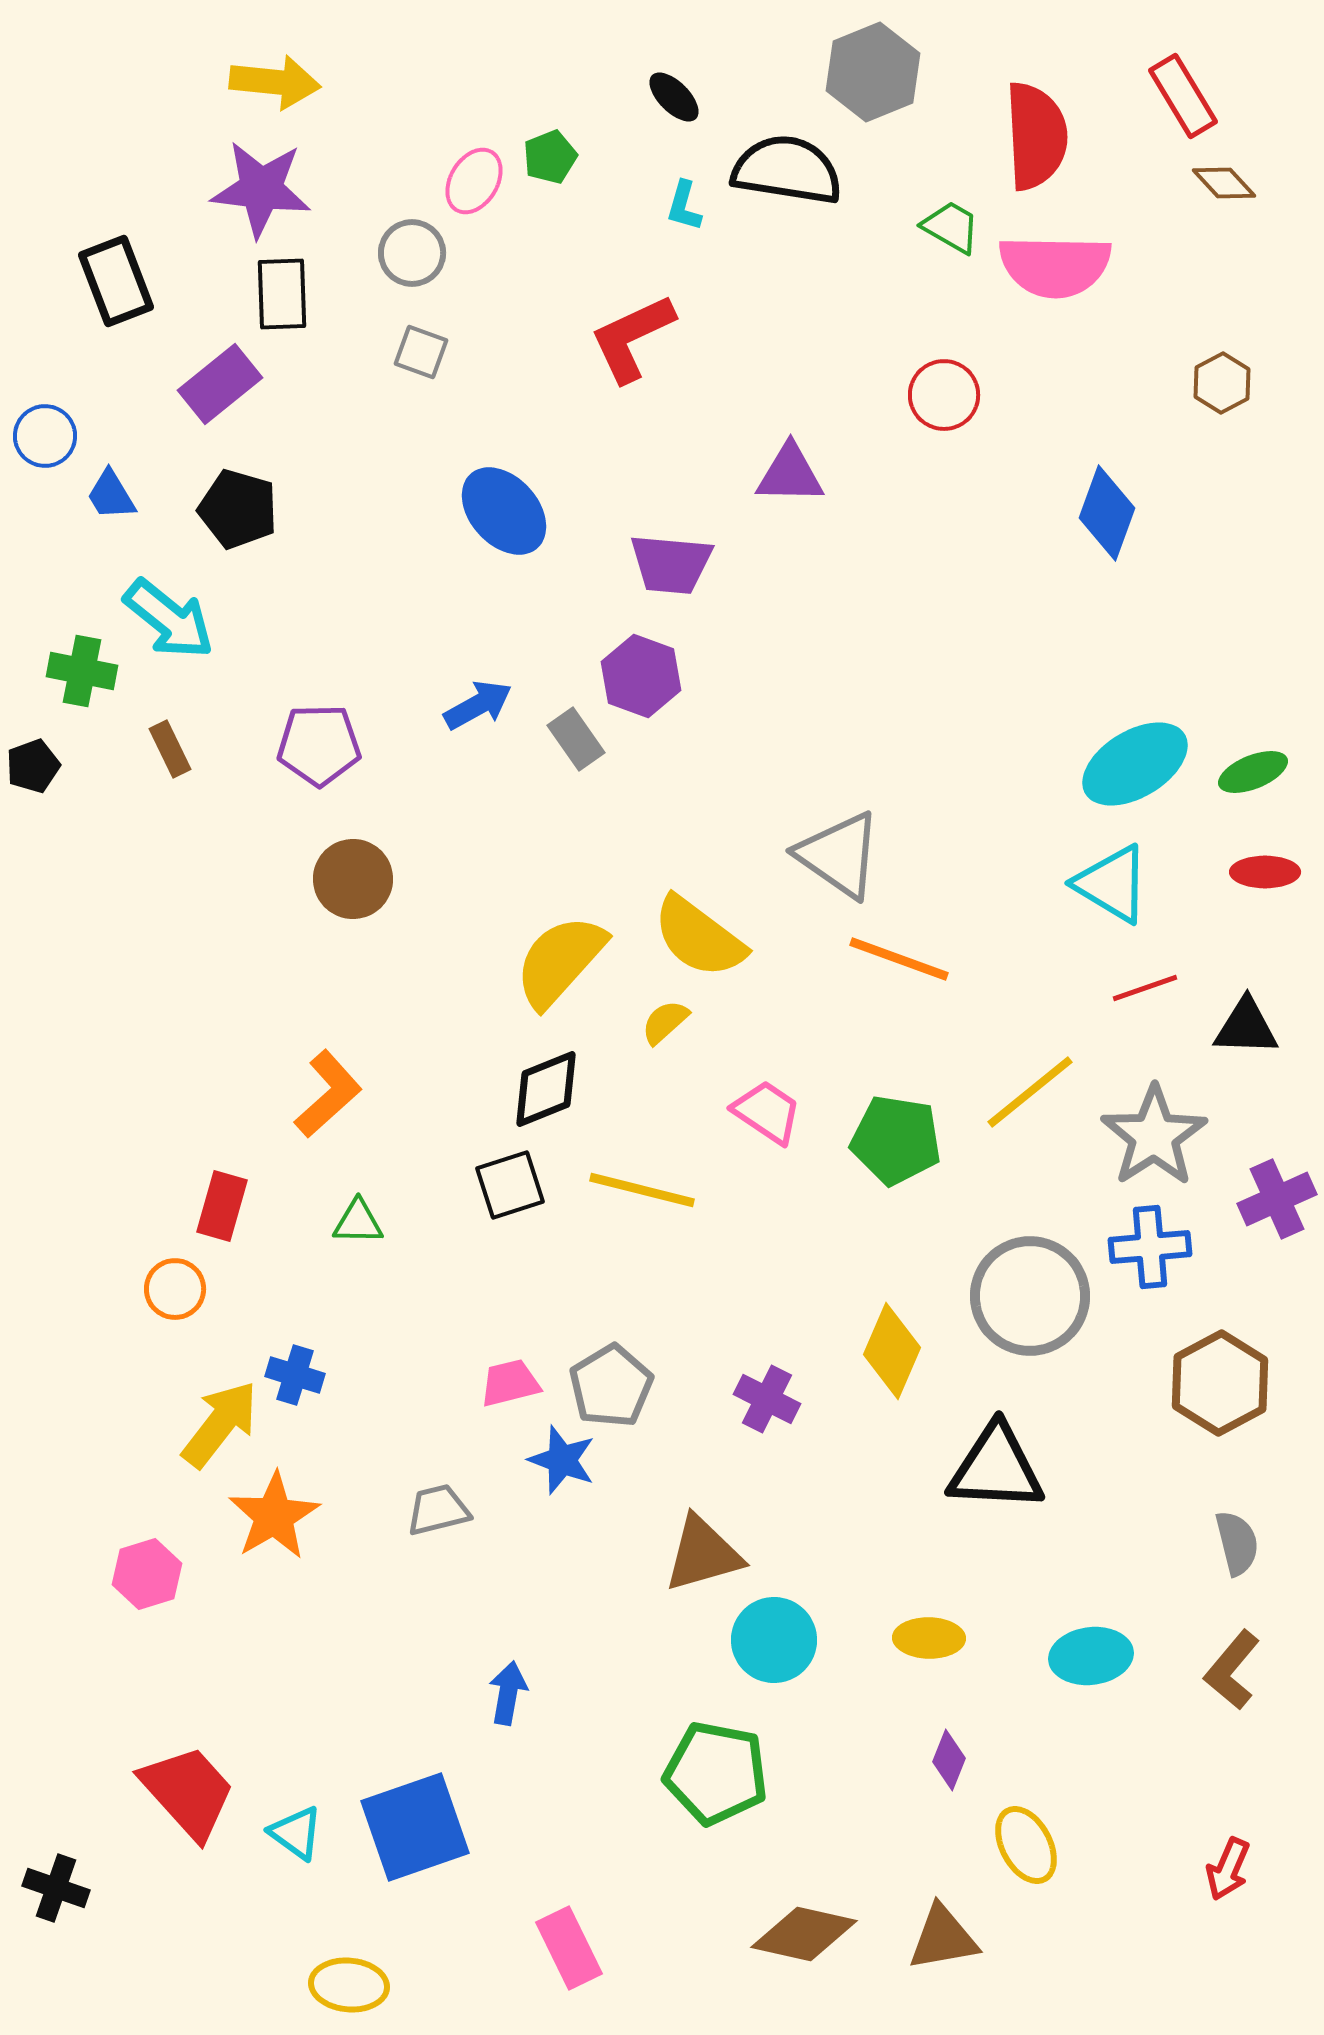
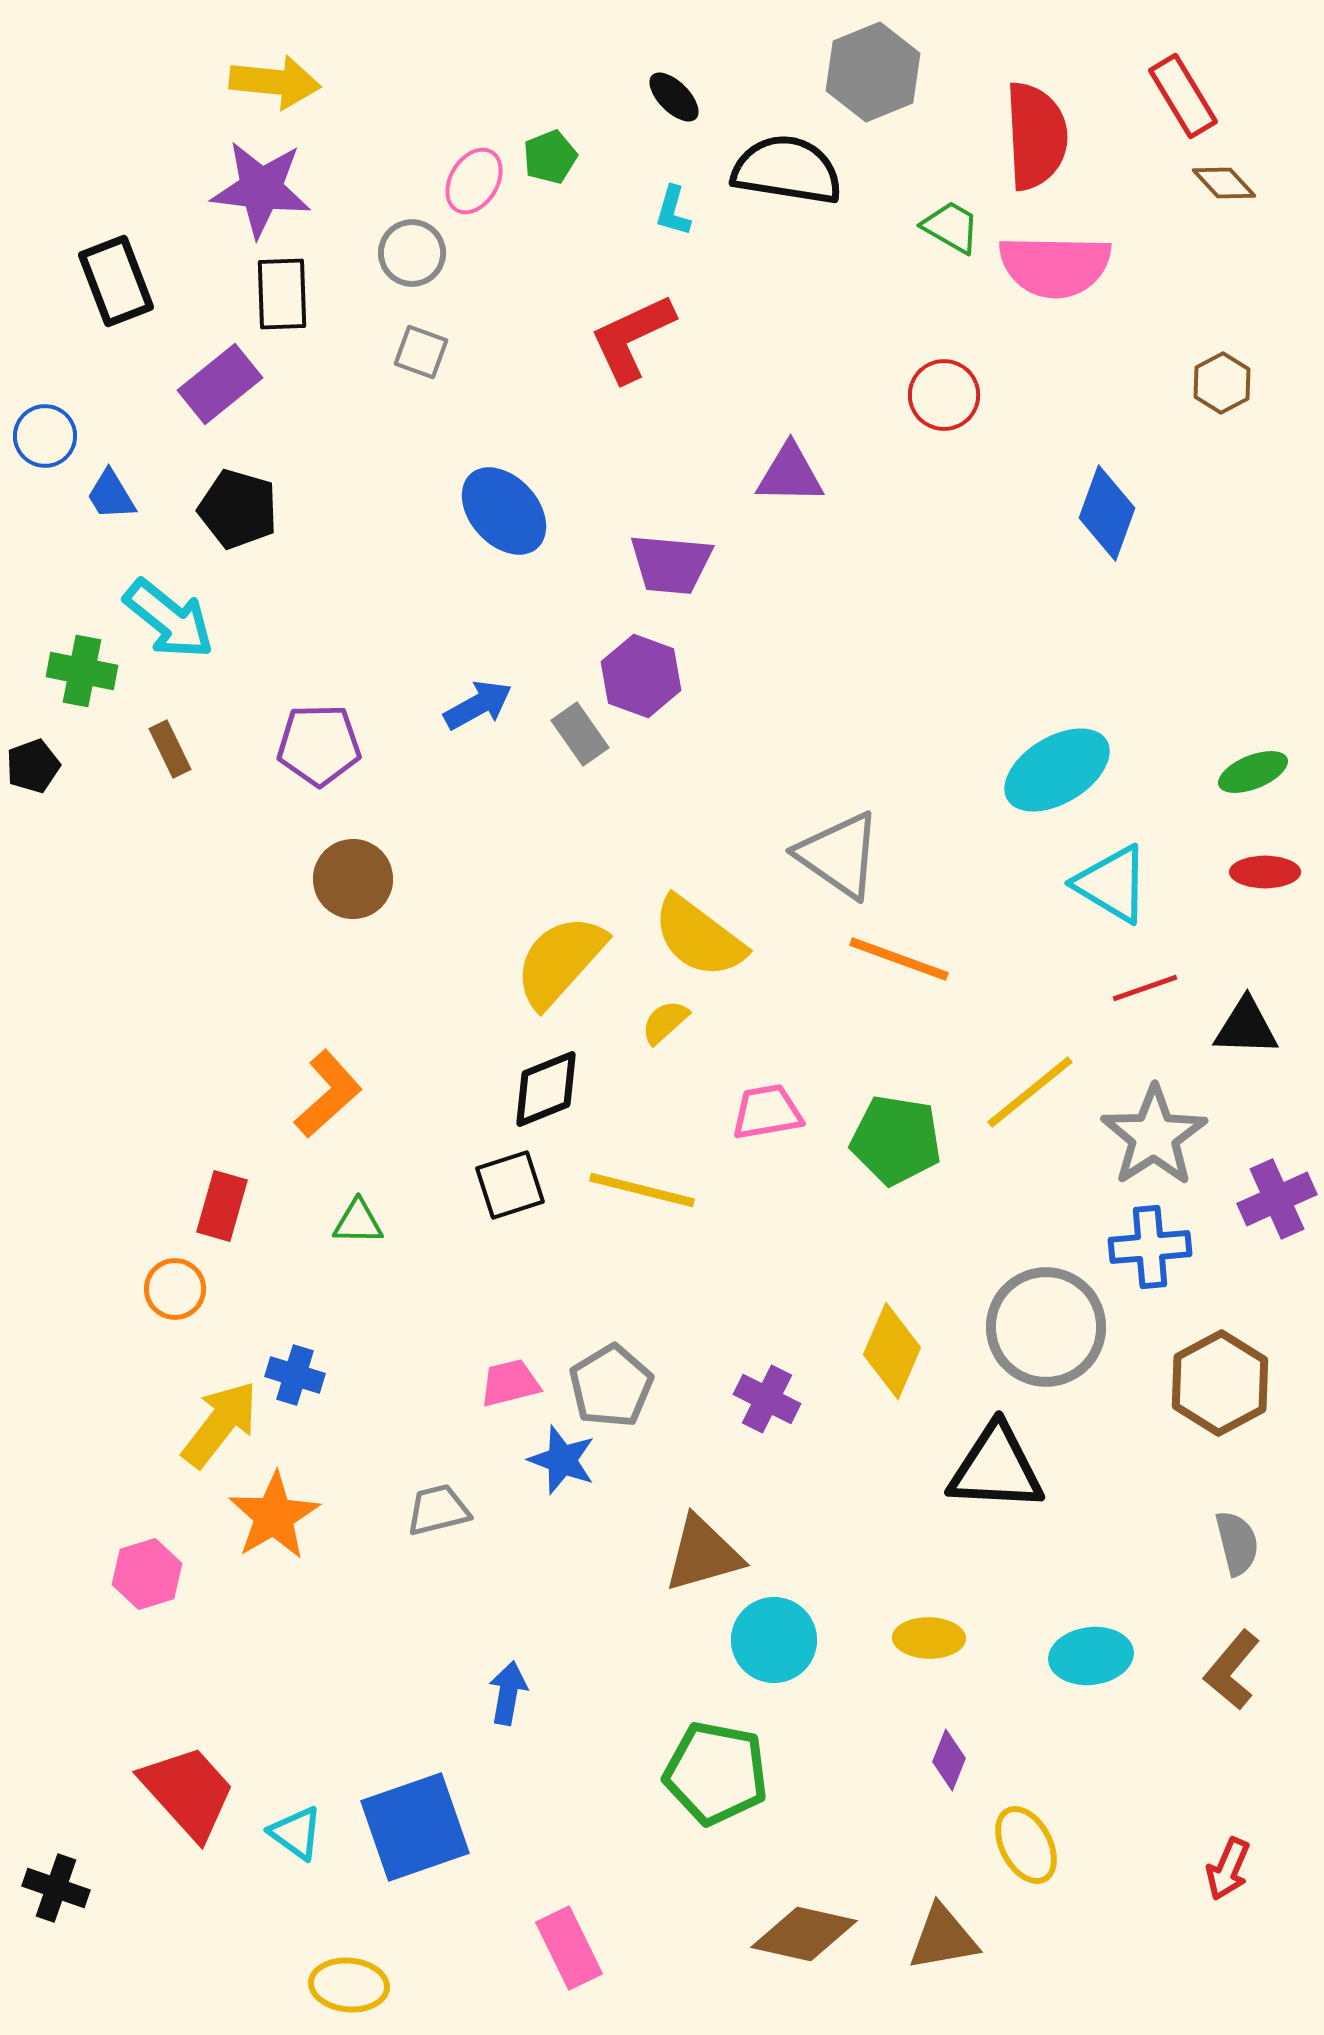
cyan L-shape at (684, 206): moved 11 px left, 5 px down
gray rectangle at (576, 739): moved 4 px right, 5 px up
cyan ellipse at (1135, 764): moved 78 px left, 6 px down
pink trapezoid at (767, 1112): rotated 44 degrees counterclockwise
gray circle at (1030, 1296): moved 16 px right, 31 px down
